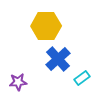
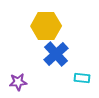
blue cross: moved 2 px left, 5 px up
cyan rectangle: rotated 42 degrees clockwise
